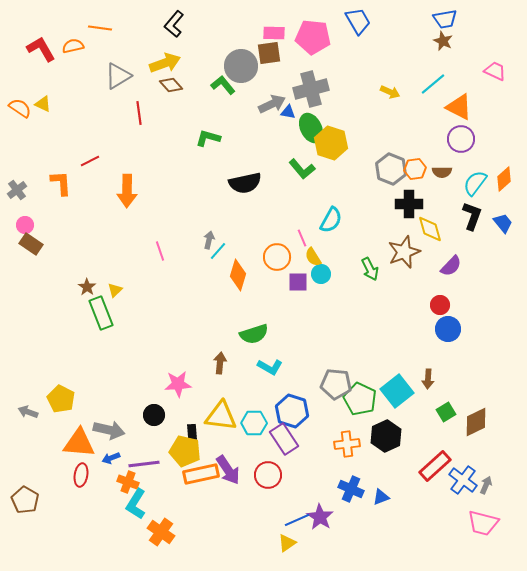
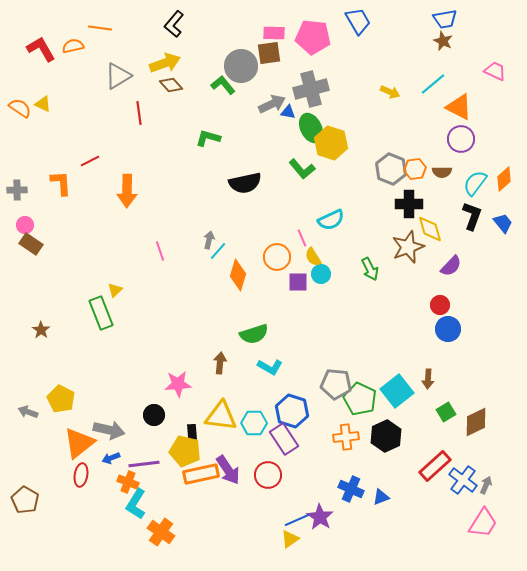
gray cross at (17, 190): rotated 36 degrees clockwise
cyan semicircle at (331, 220): rotated 36 degrees clockwise
brown star at (404, 252): moved 4 px right, 5 px up
brown star at (87, 287): moved 46 px left, 43 px down
orange triangle at (79, 443): rotated 44 degrees counterclockwise
orange cross at (347, 444): moved 1 px left, 7 px up
pink trapezoid at (483, 523): rotated 72 degrees counterclockwise
yellow triangle at (287, 543): moved 3 px right, 4 px up
